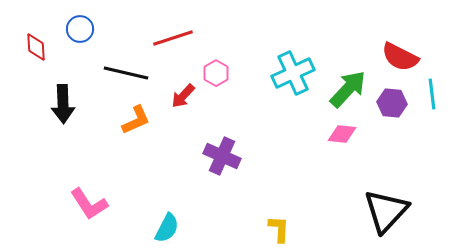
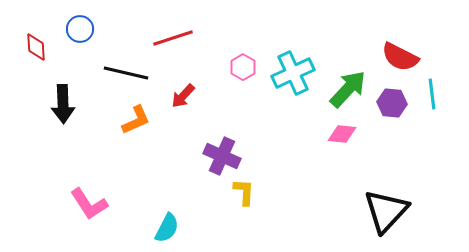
pink hexagon: moved 27 px right, 6 px up
yellow L-shape: moved 35 px left, 37 px up
